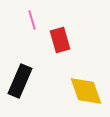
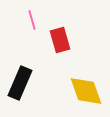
black rectangle: moved 2 px down
